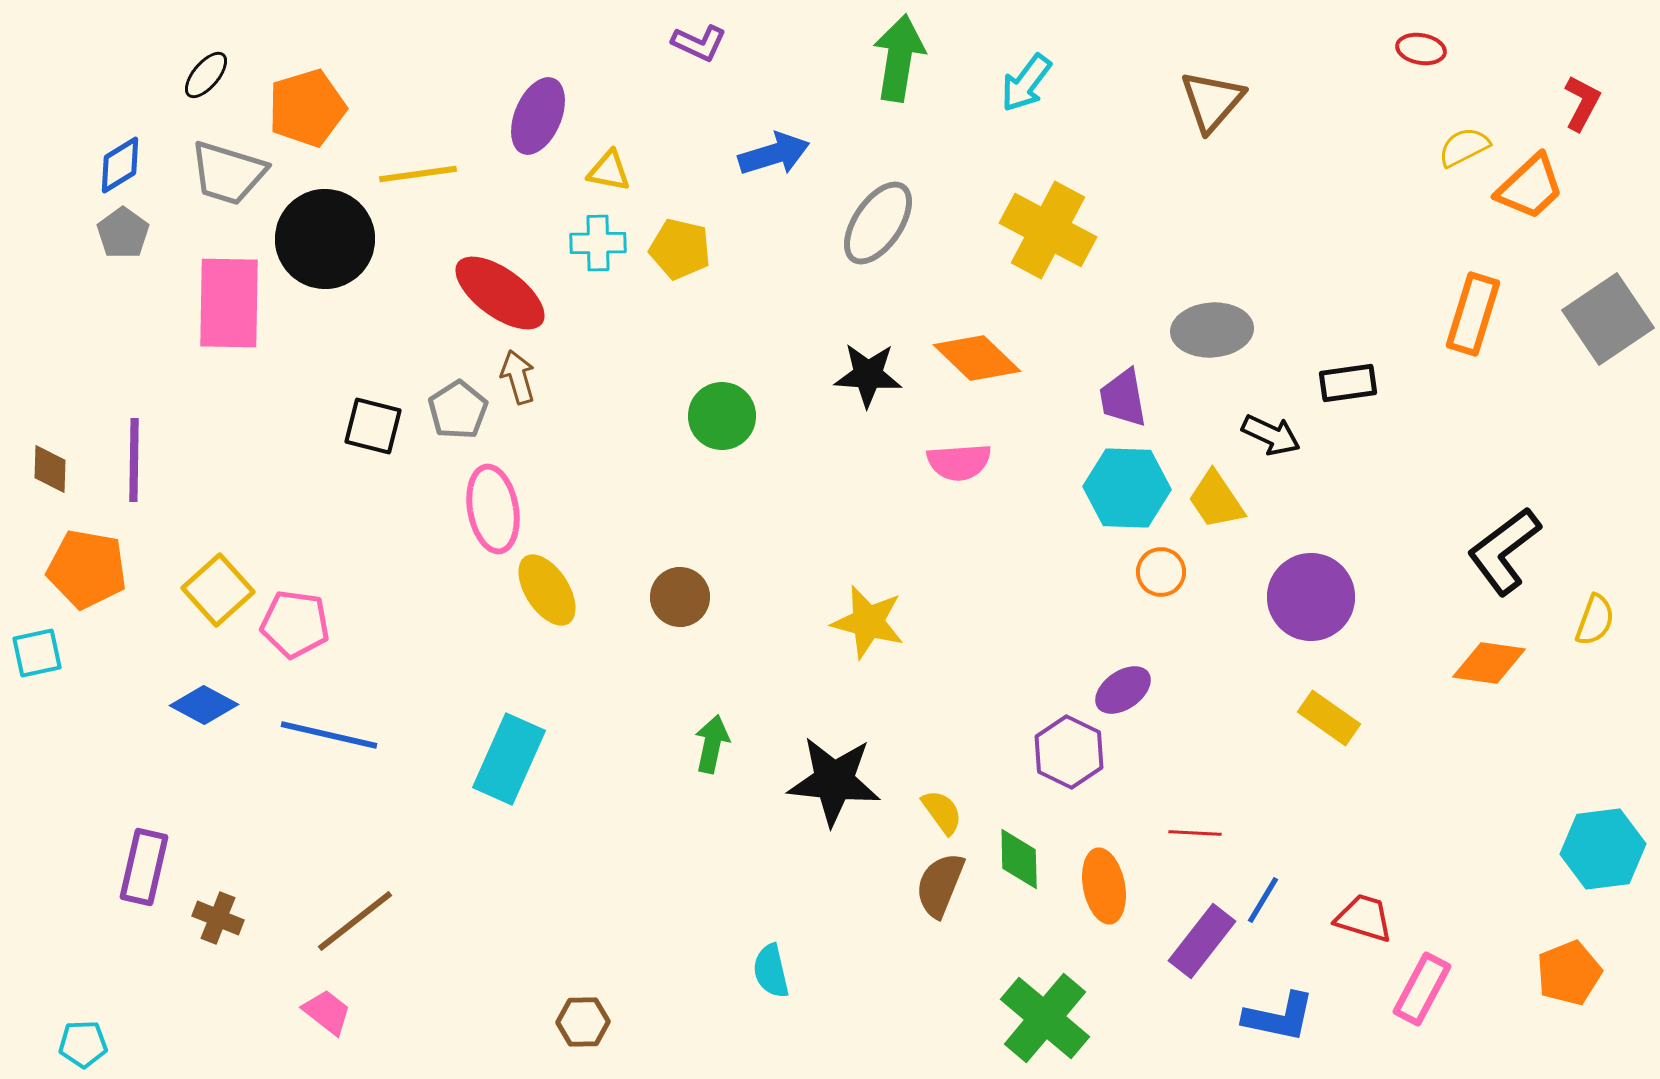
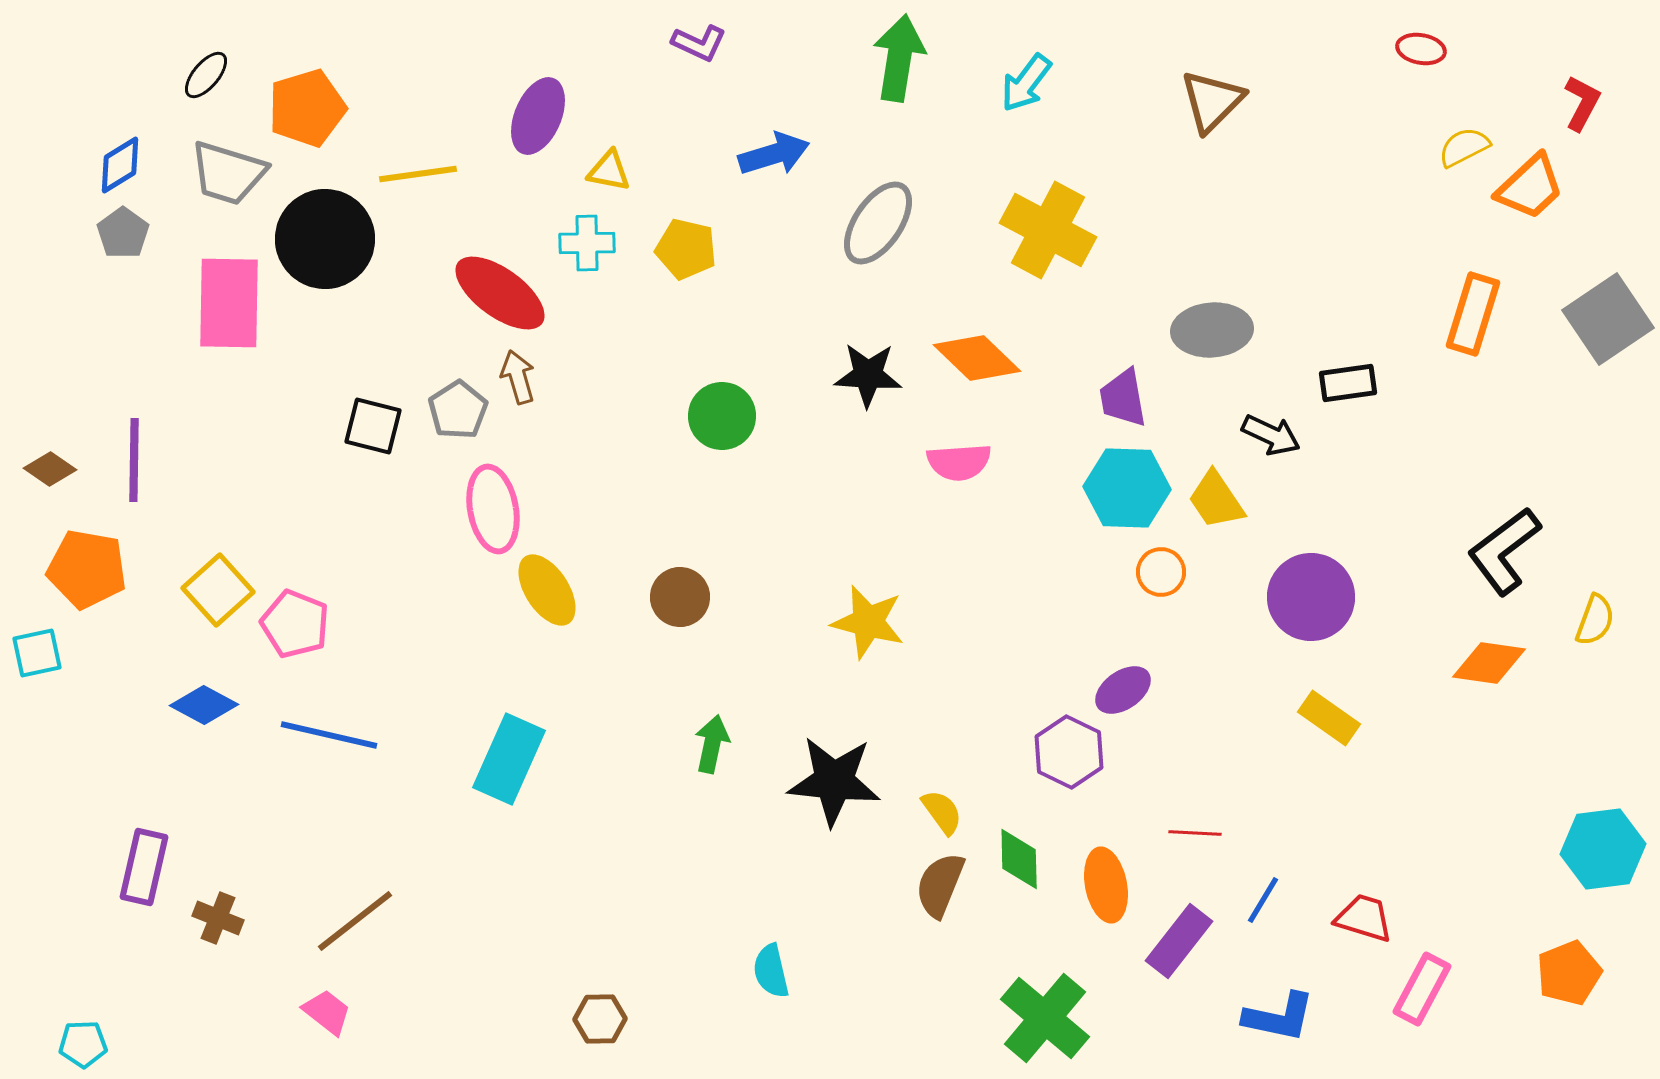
brown triangle at (1212, 101): rotated 4 degrees clockwise
cyan cross at (598, 243): moved 11 px left
yellow pentagon at (680, 249): moved 6 px right
brown diamond at (50, 469): rotated 57 degrees counterclockwise
pink pentagon at (295, 624): rotated 14 degrees clockwise
orange ellipse at (1104, 886): moved 2 px right, 1 px up
purple rectangle at (1202, 941): moved 23 px left
brown hexagon at (583, 1022): moved 17 px right, 3 px up
